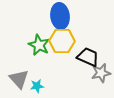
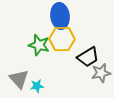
yellow hexagon: moved 2 px up
green star: rotated 10 degrees counterclockwise
black trapezoid: rotated 125 degrees clockwise
